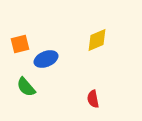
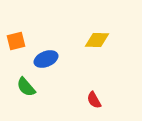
yellow diamond: rotated 25 degrees clockwise
orange square: moved 4 px left, 3 px up
red semicircle: moved 1 px right, 1 px down; rotated 18 degrees counterclockwise
